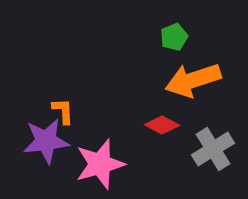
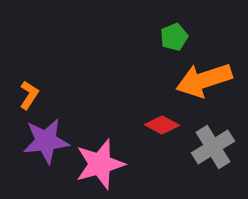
orange arrow: moved 11 px right
orange L-shape: moved 34 px left, 16 px up; rotated 36 degrees clockwise
gray cross: moved 2 px up
